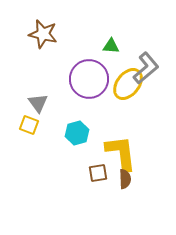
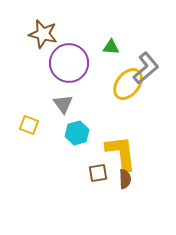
green triangle: moved 1 px down
purple circle: moved 20 px left, 16 px up
gray triangle: moved 25 px right, 1 px down
